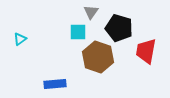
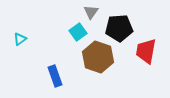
black pentagon: rotated 20 degrees counterclockwise
cyan square: rotated 36 degrees counterclockwise
blue rectangle: moved 8 px up; rotated 75 degrees clockwise
